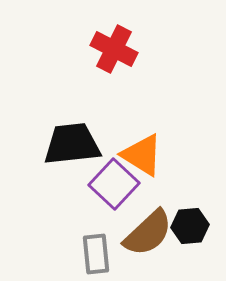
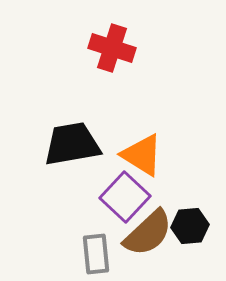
red cross: moved 2 px left, 1 px up; rotated 9 degrees counterclockwise
black trapezoid: rotated 4 degrees counterclockwise
purple square: moved 11 px right, 13 px down
